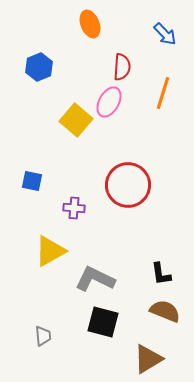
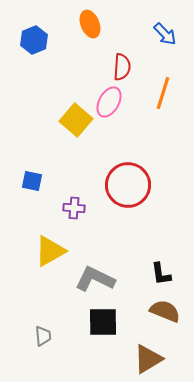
blue hexagon: moved 5 px left, 27 px up
black square: rotated 16 degrees counterclockwise
